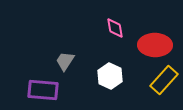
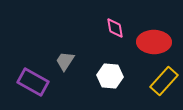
red ellipse: moved 1 px left, 3 px up
white hexagon: rotated 20 degrees counterclockwise
yellow rectangle: moved 1 px down
purple rectangle: moved 10 px left, 8 px up; rotated 24 degrees clockwise
